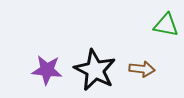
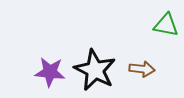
purple star: moved 3 px right, 2 px down
